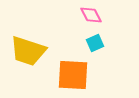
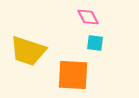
pink diamond: moved 3 px left, 2 px down
cyan square: rotated 30 degrees clockwise
